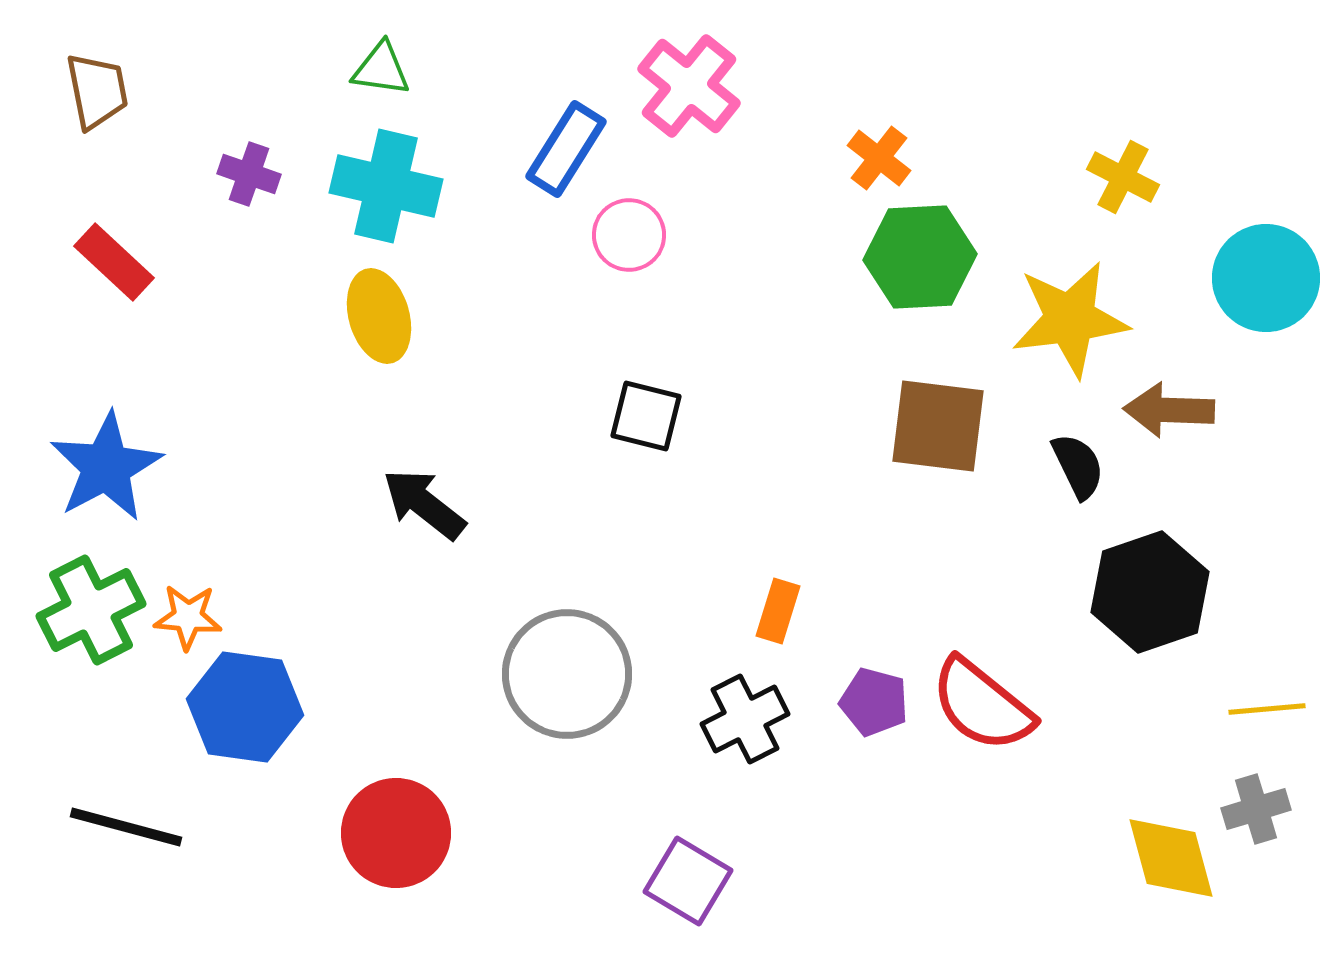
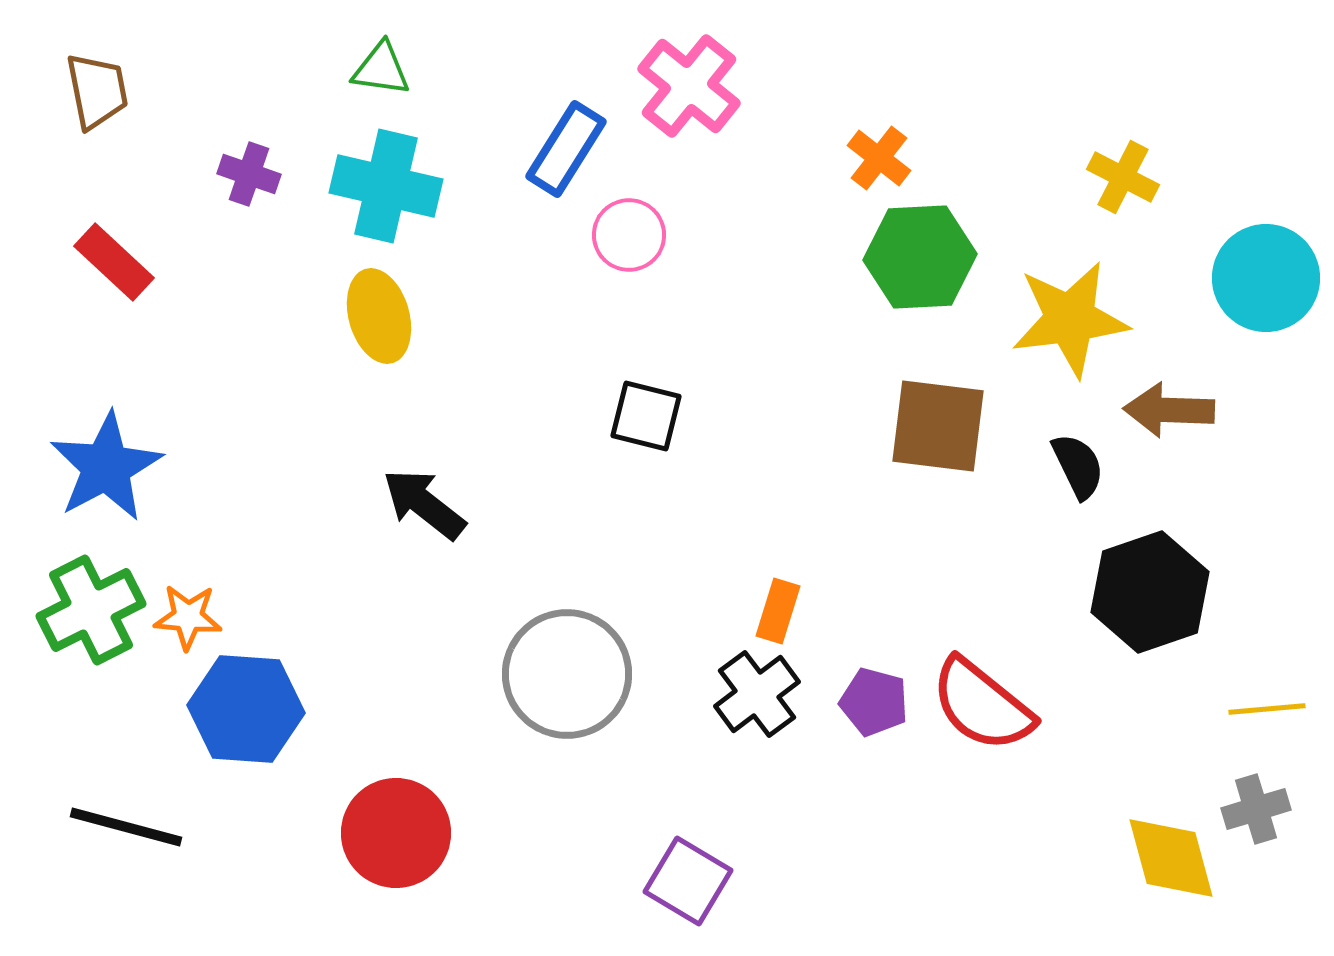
blue hexagon: moved 1 px right, 2 px down; rotated 4 degrees counterclockwise
black cross: moved 12 px right, 25 px up; rotated 10 degrees counterclockwise
